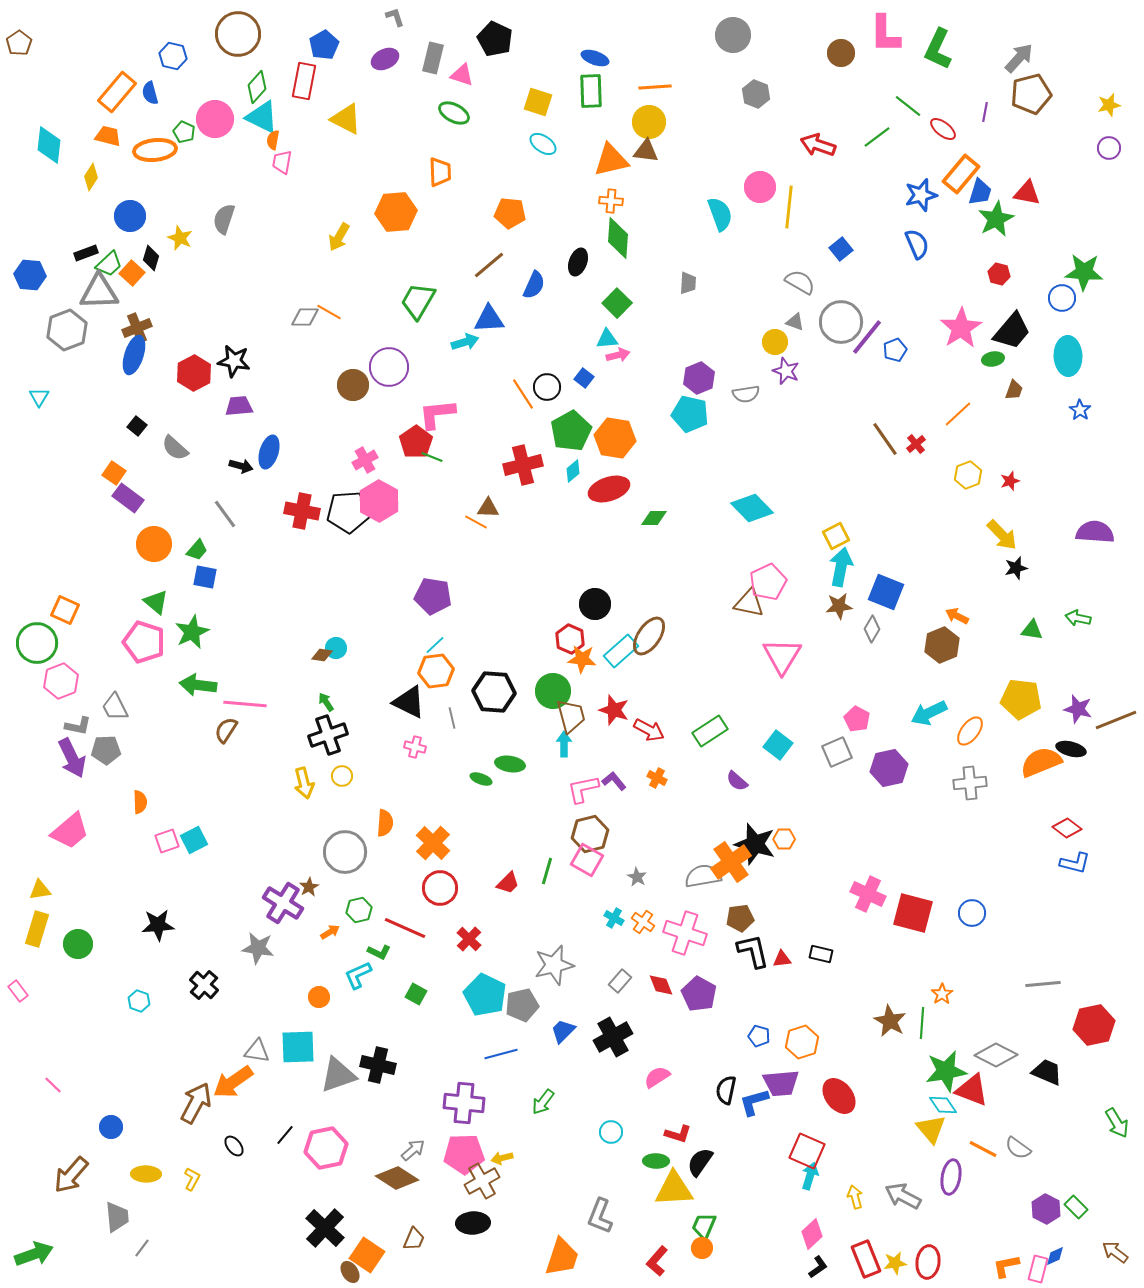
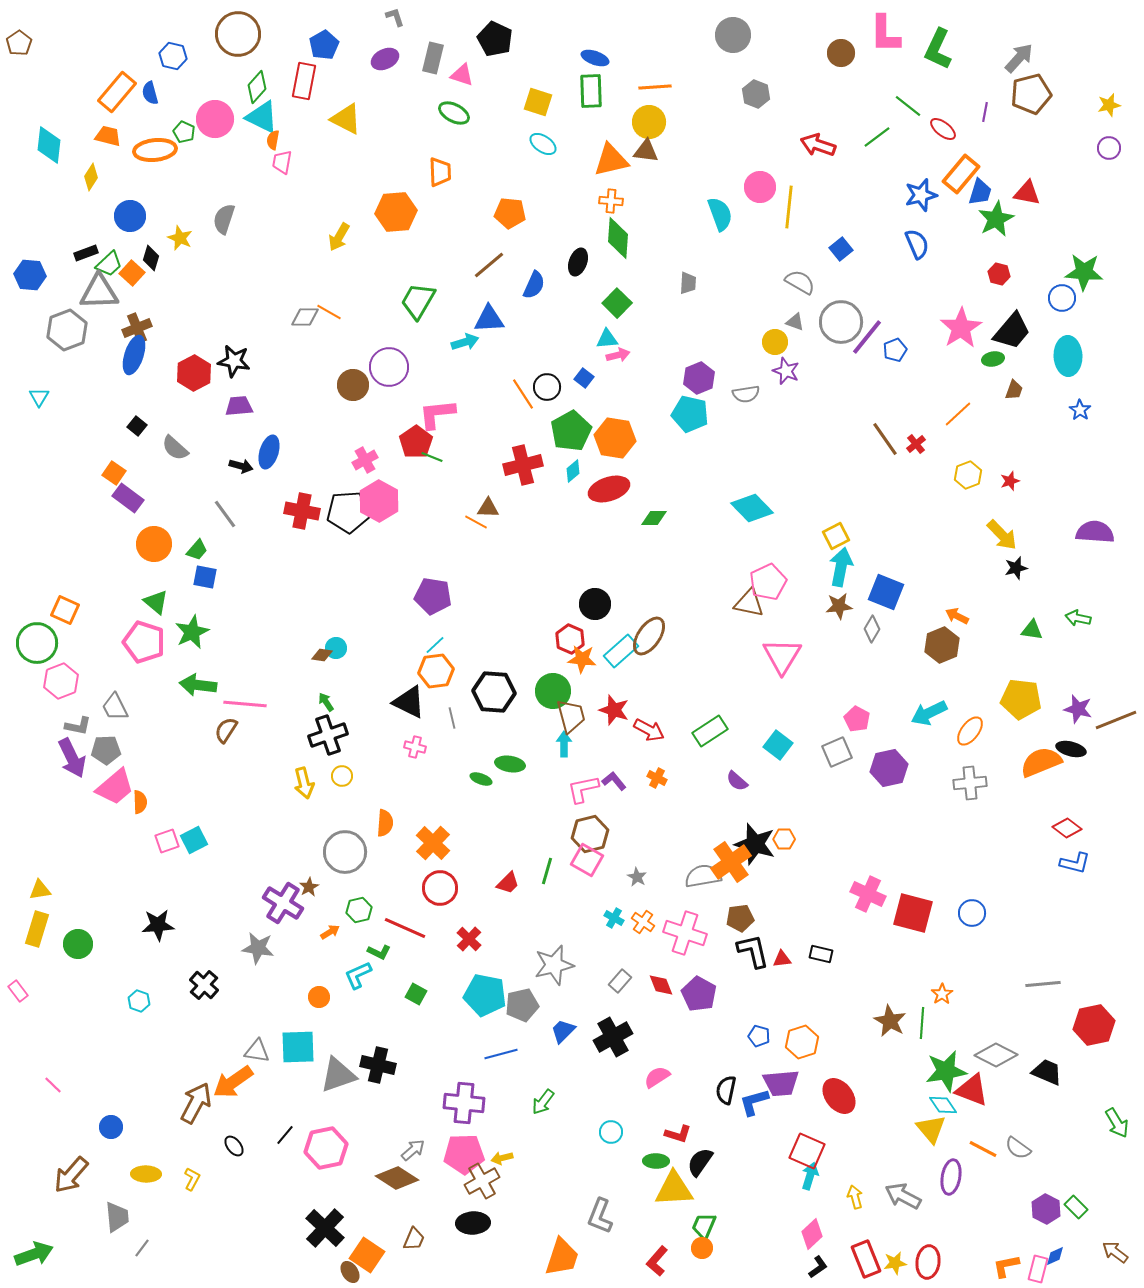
pink trapezoid at (70, 831): moved 45 px right, 44 px up
cyan pentagon at (485, 995): rotated 15 degrees counterclockwise
